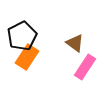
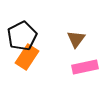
brown triangle: moved 1 px right, 4 px up; rotated 30 degrees clockwise
pink rectangle: rotated 45 degrees clockwise
